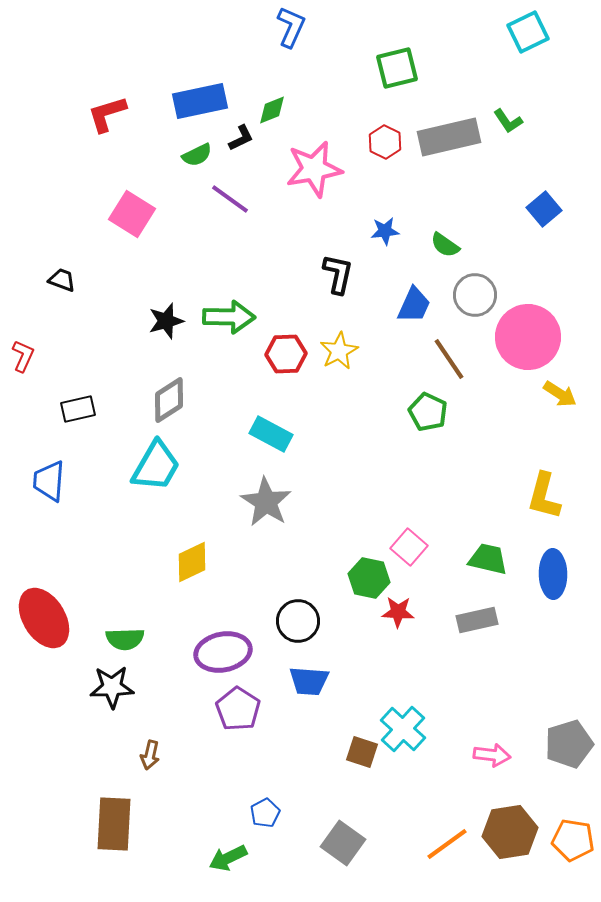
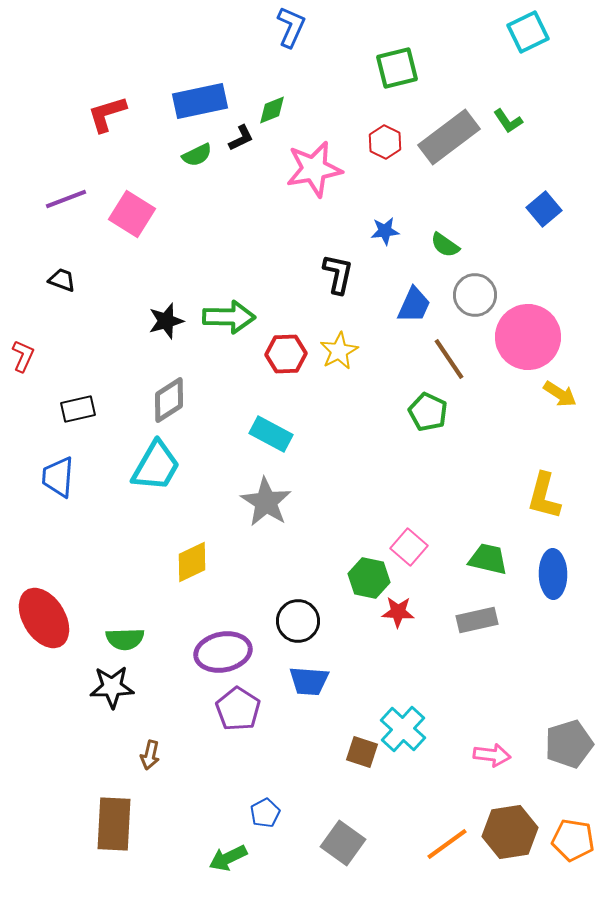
gray rectangle at (449, 137): rotated 24 degrees counterclockwise
purple line at (230, 199): moved 164 px left; rotated 57 degrees counterclockwise
blue trapezoid at (49, 481): moved 9 px right, 4 px up
